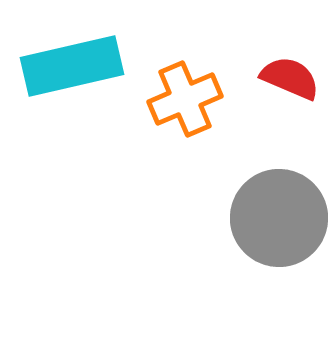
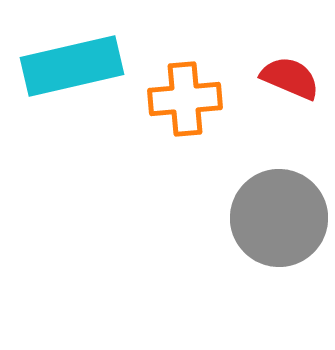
orange cross: rotated 18 degrees clockwise
